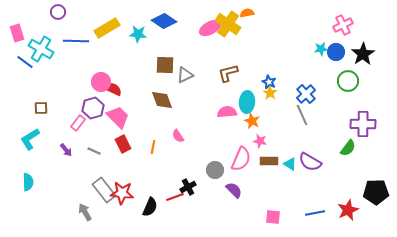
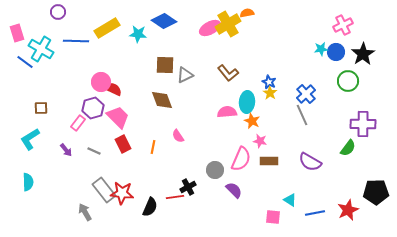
yellow cross at (228, 24): rotated 25 degrees clockwise
brown L-shape at (228, 73): rotated 115 degrees counterclockwise
cyan triangle at (290, 164): moved 36 px down
red line at (175, 197): rotated 12 degrees clockwise
